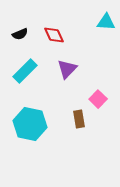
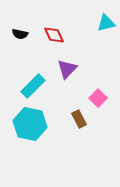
cyan triangle: moved 1 px down; rotated 18 degrees counterclockwise
black semicircle: rotated 35 degrees clockwise
cyan rectangle: moved 8 px right, 15 px down
pink square: moved 1 px up
brown rectangle: rotated 18 degrees counterclockwise
